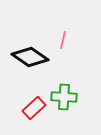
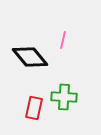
black diamond: rotated 15 degrees clockwise
red rectangle: rotated 35 degrees counterclockwise
